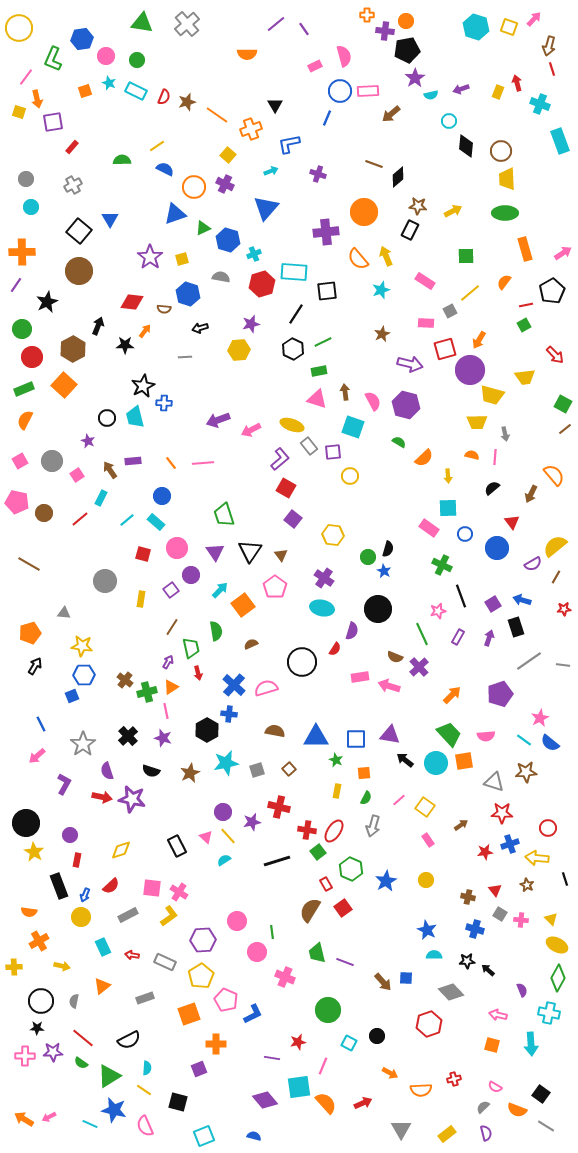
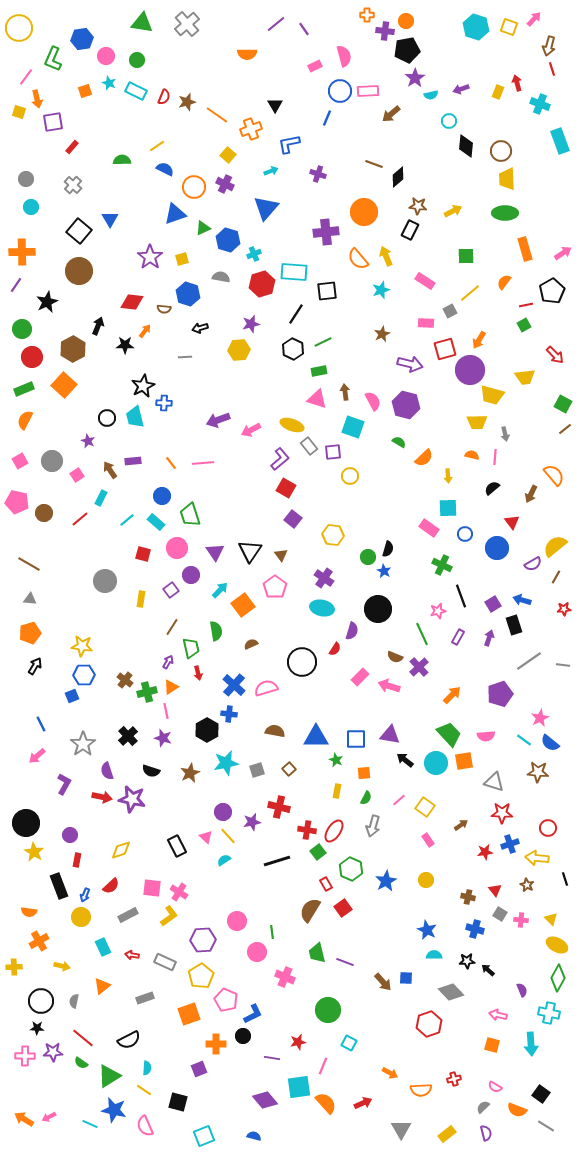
gray cross at (73, 185): rotated 18 degrees counterclockwise
green trapezoid at (224, 515): moved 34 px left
gray triangle at (64, 613): moved 34 px left, 14 px up
black rectangle at (516, 627): moved 2 px left, 2 px up
pink rectangle at (360, 677): rotated 36 degrees counterclockwise
brown star at (526, 772): moved 12 px right; rotated 10 degrees clockwise
black circle at (377, 1036): moved 134 px left
